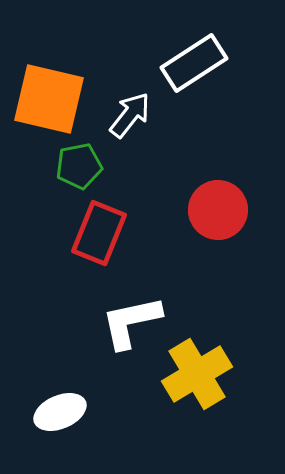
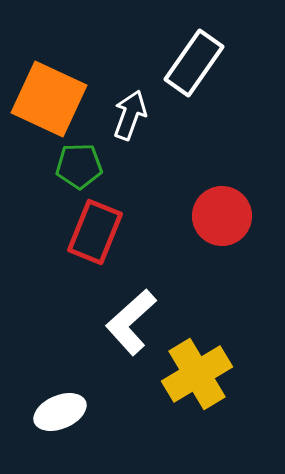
white rectangle: rotated 22 degrees counterclockwise
orange square: rotated 12 degrees clockwise
white arrow: rotated 18 degrees counterclockwise
green pentagon: rotated 9 degrees clockwise
red circle: moved 4 px right, 6 px down
red rectangle: moved 4 px left, 1 px up
white L-shape: rotated 30 degrees counterclockwise
